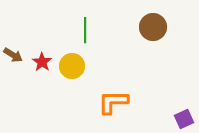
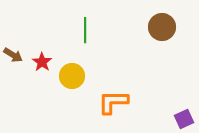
brown circle: moved 9 px right
yellow circle: moved 10 px down
